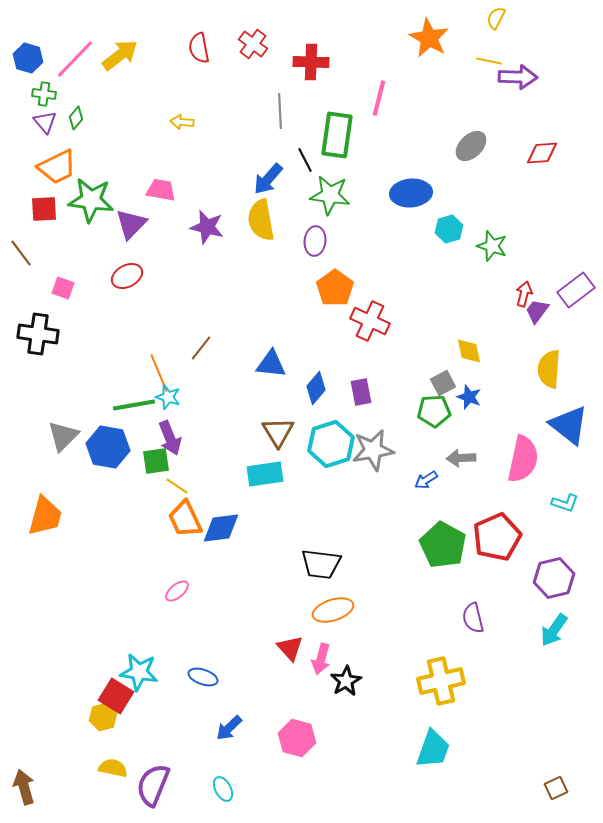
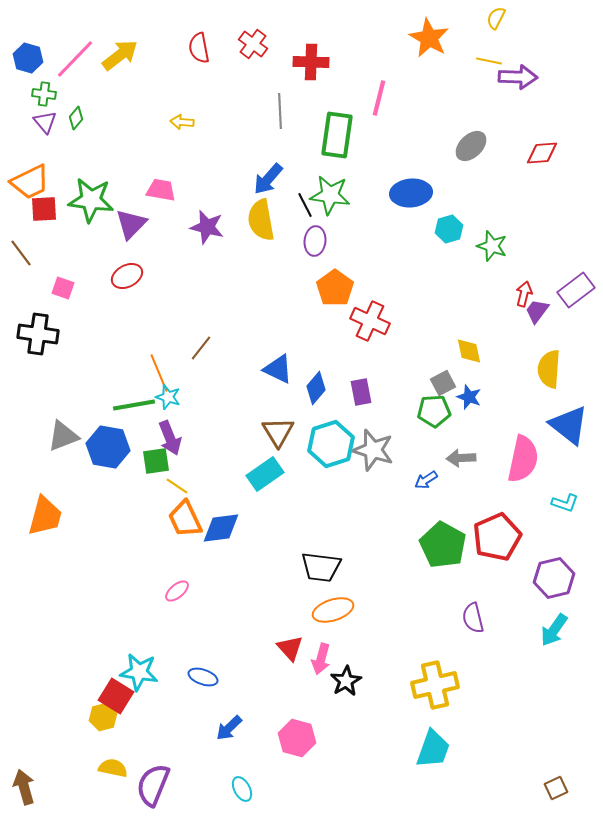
black line at (305, 160): moved 45 px down
orange trapezoid at (57, 167): moved 27 px left, 15 px down
blue triangle at (271, 364): moved 7 px right, 5 px down; rotated 20 degrees clockwise
gray triangle at (63, 436): rotated 24 degrees clockwise
gray star at (373, 450): rotated 27 degrees clockwise
cyan rectangle at (265, 474): rotated 27 degrees counterclockwise
black trapezoid at (321, 564): moved 3 px down
yellow cross at (441, 681): moved 6 px left, 4 px down
cyan ellipse at (223, 789): moved 19 px right
